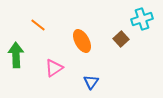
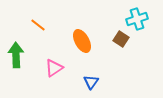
cyan cross: moved 5 px left
brown square: rotated 14 degrees counterclockwise
